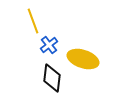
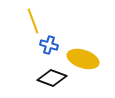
blue cross: rotated 36 degrees counterclockwise
black diamond: rotated 76 degrees counterclockwise
